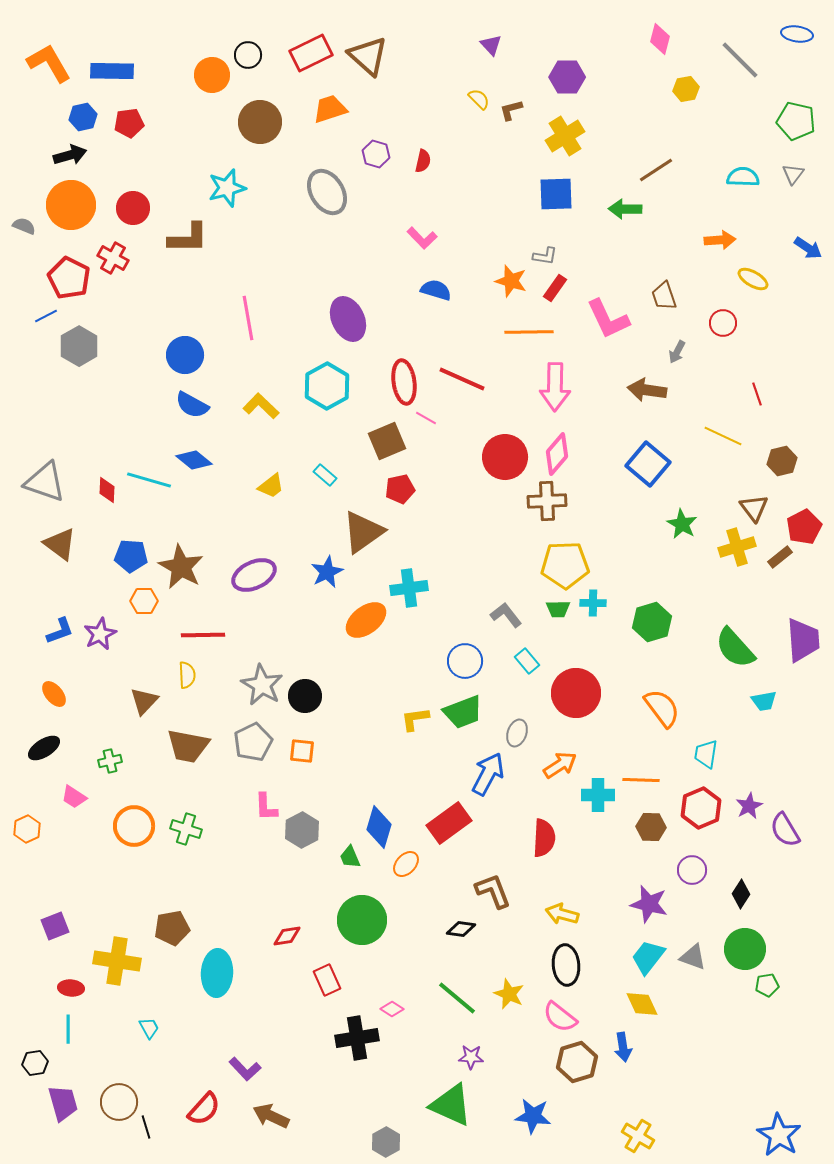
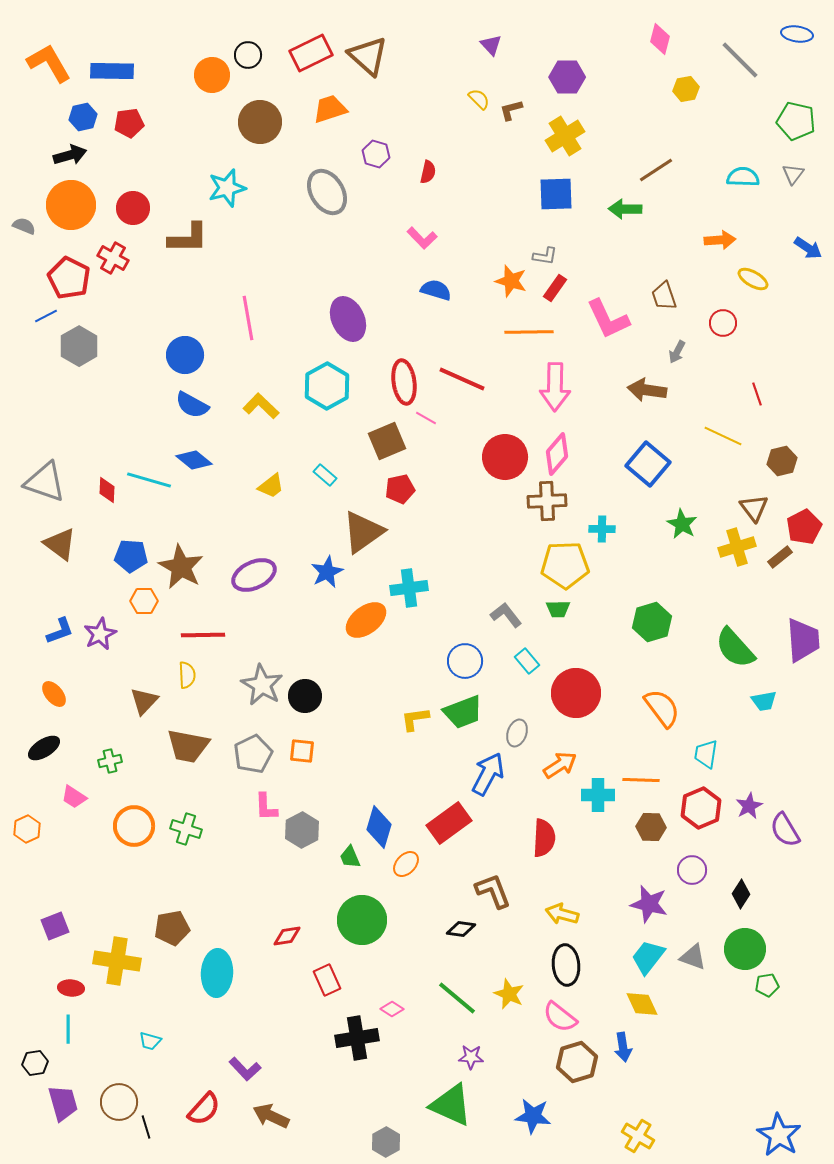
red semicircle at (423, 161): moved 5 px right, 11 px down
cyan cross at (593, 603): moved 9 px right, 74 px up
gray pentagon at (253, 742): moved 12 px down
cyan trapezoid at (149, 1028): moved 1 px right, 13 px down; rotated 135 degrees clockwise
